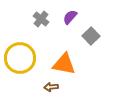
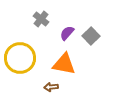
purple semicircle: moved 3 px left, 16 px down
